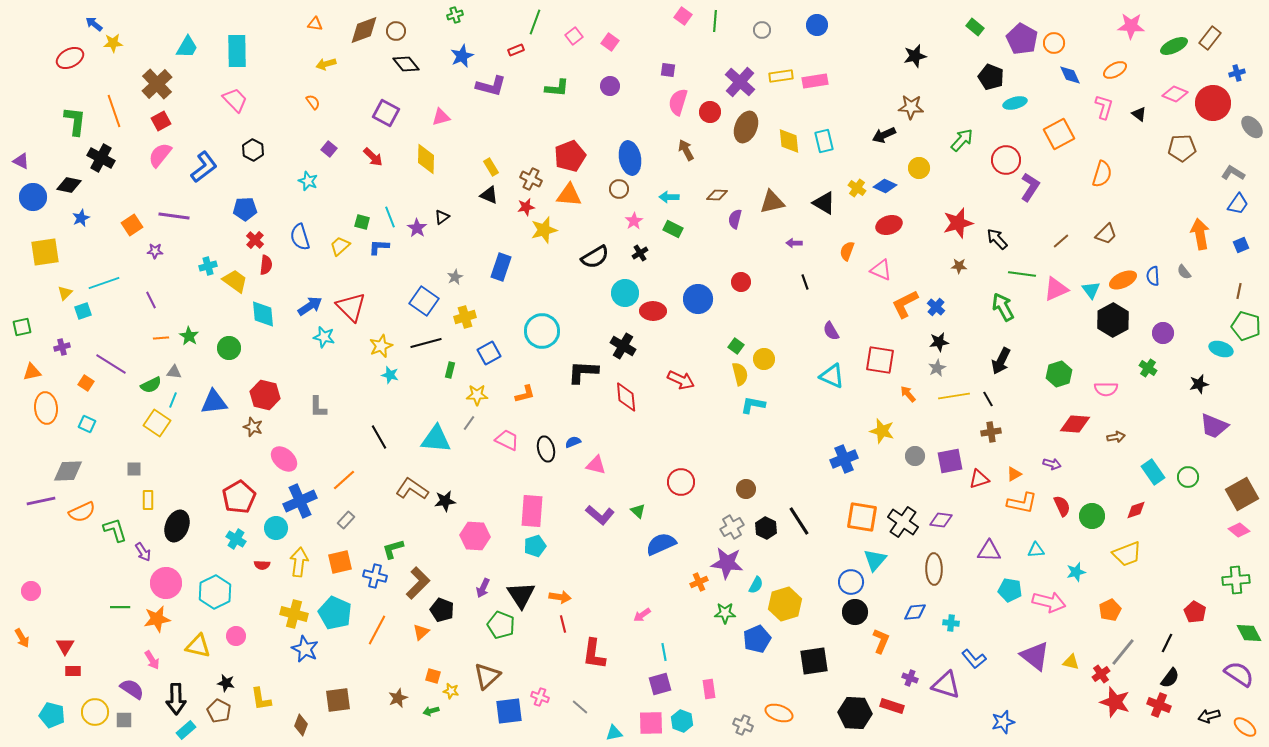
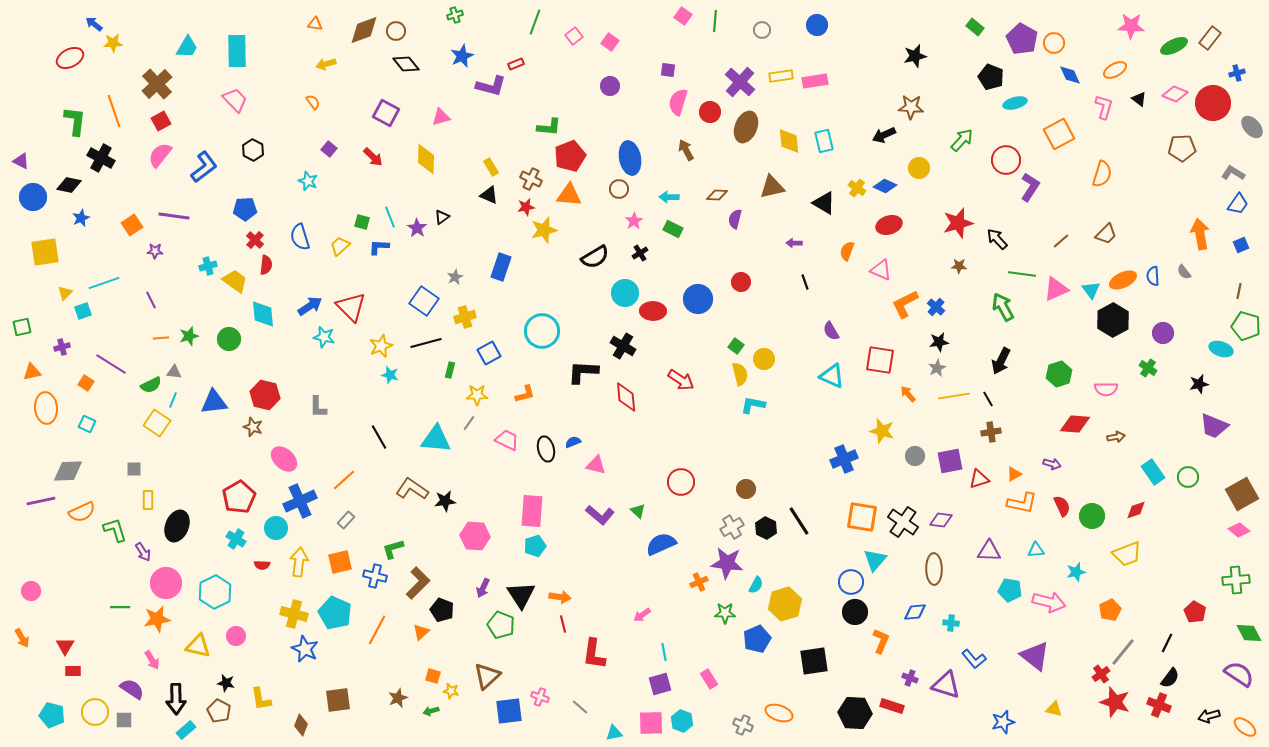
red rectangle at (516, 50): moved 14 px down
green L-shape at (557, 88): moved 8 px left, 39 px down
black triangle at (1139, 114): moved 15 px up
brown triangle at (772, 202): moved 15 px up
green star at (189, 336): rotated 24 degrees clockwise
green circle at (229, 348): moved 9 px up
red arrow at (681, 380): rotated 8 degrees clockwise
yellow triangle at (1071, 662): moved 17 px left, 47 px down
pink rectangle at (709, 689): moved 10 px up; rotated 24 degrees counterclockwise
